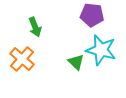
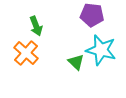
green arrow: moved 1 px right, 1 px up
orange cross: moved 4 px right, 6 px up
